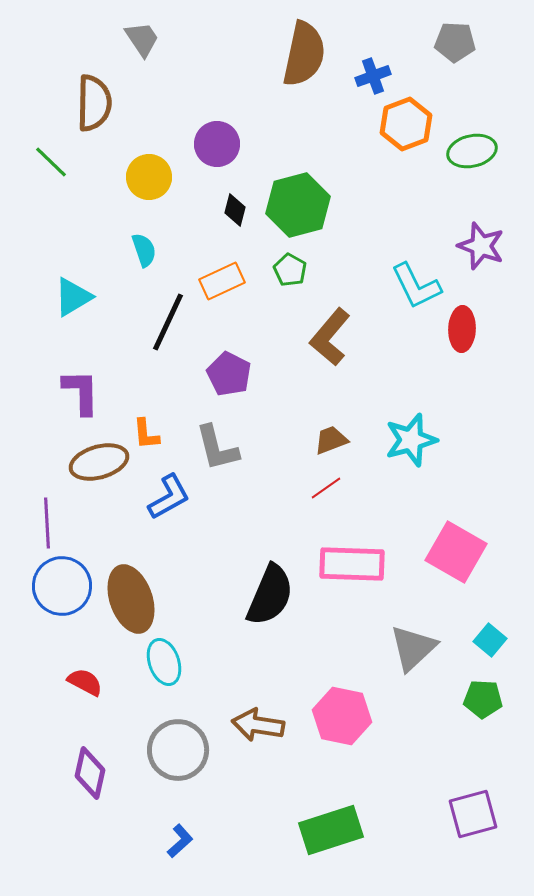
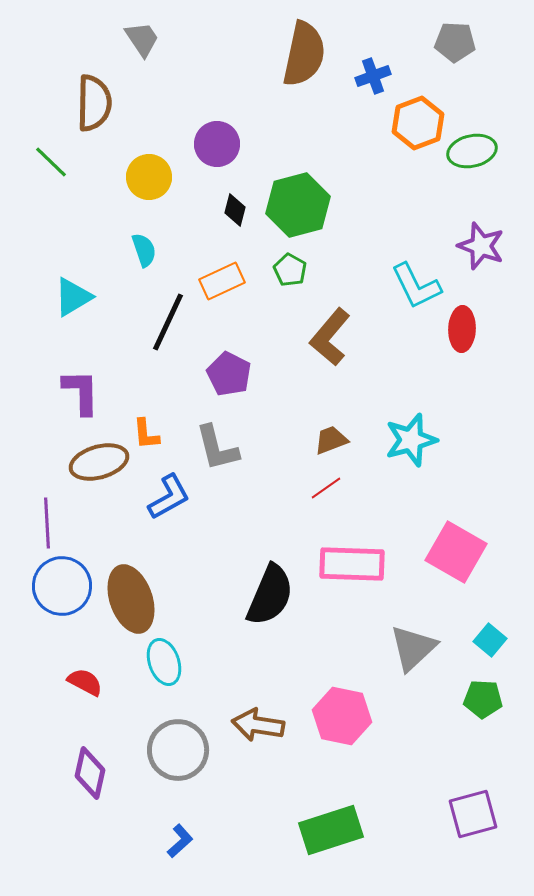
orange hexagon at (406, 124): moved 12 px right, 1 px up
